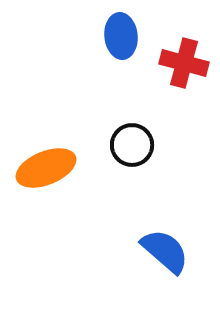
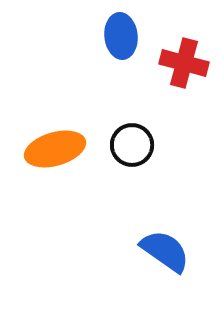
orange ellipse: moved 9 px right, 19 px up; rotated 6 degrees clockwise
blue semicircle: rotated 6 degrees counterclockwise
